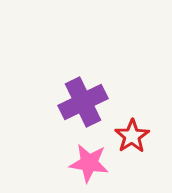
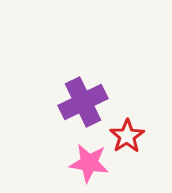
red star: moved 5 px left
